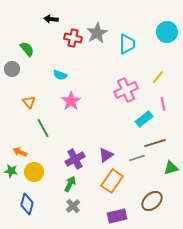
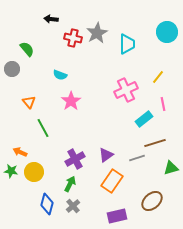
blue diamond: moved 20 px right
